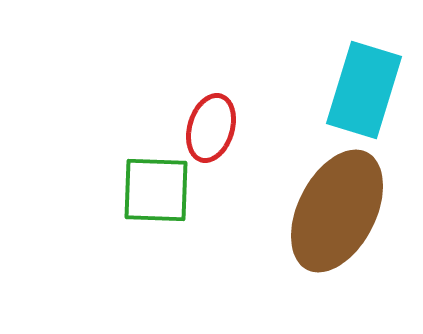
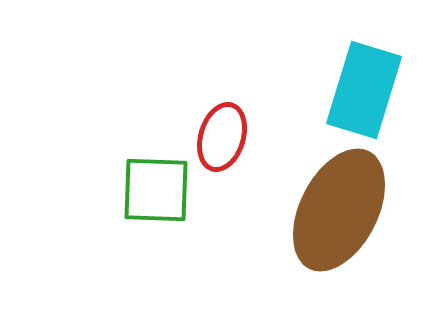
red ellipse: moved 11 px right, 9 px down
brown ellipse: moved 2 px right, 1 px up
